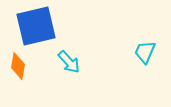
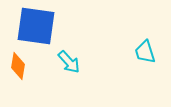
blue square: rotated 21 degrees clockwise
cyan trapezoid: rotated 40 degrees counterclockwise
